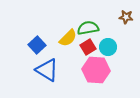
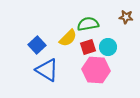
green semicircle: moved 4 px up
red square: rotated 14 degrees clockwise
